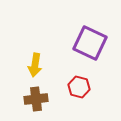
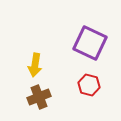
red hexagon: moved 10 px right, 2 px up
brown cross: moved 3 px right, 2 px up; rotated 15 degrees counterclockwise
